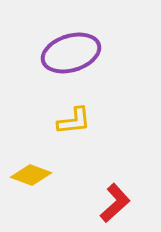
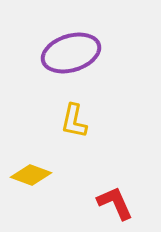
yellow L-shape: rotated 108 degrees clockwise
red L-shape: rotated 72 degrees counterclockwise
